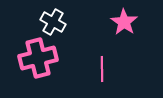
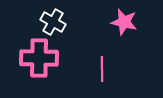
pink star: rotated 20 degrees counterclockwise
pink cross: moved 1 px right; rotated 15 degrees clockwise
